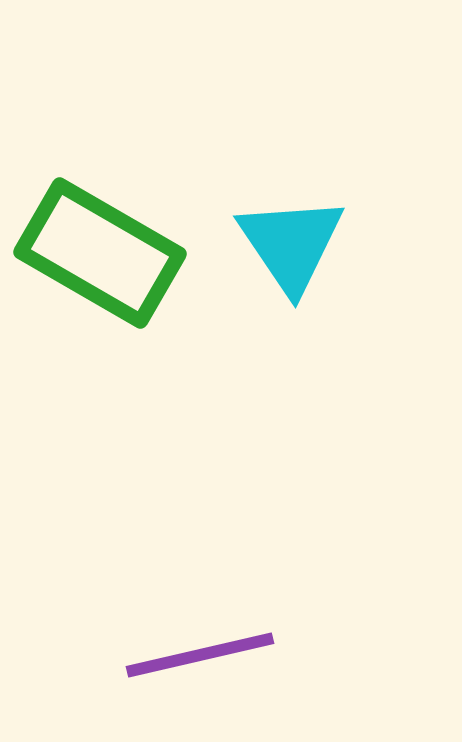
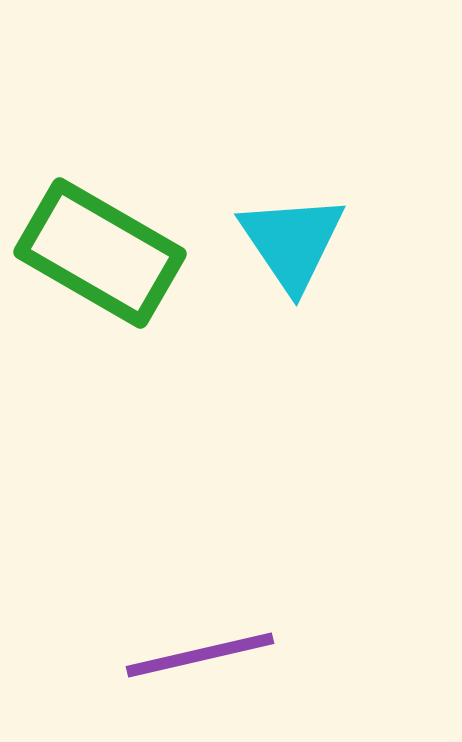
cyan triangle: moved 1 px right, 2 px up
